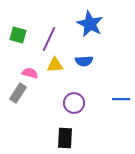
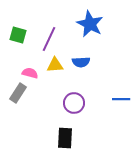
blue semicircle: moved 3 px left, 1 px down
